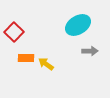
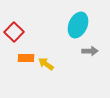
cyan ellipse: rotated 35 degrees counterclockwise
